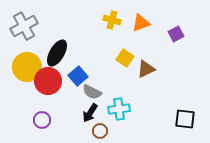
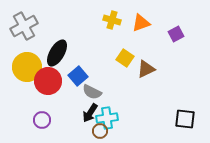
cyan cross: moved 12 px left, 9 px down
